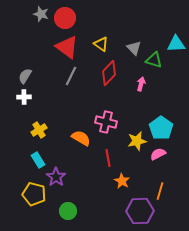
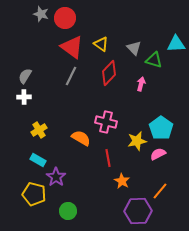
red triangle: moved 5 px right
cyan rectangle: rotated 28 degrees counterclockwise
orange line: rotated 24 degrees clockwise
purple hexagon: moved 2 px left
